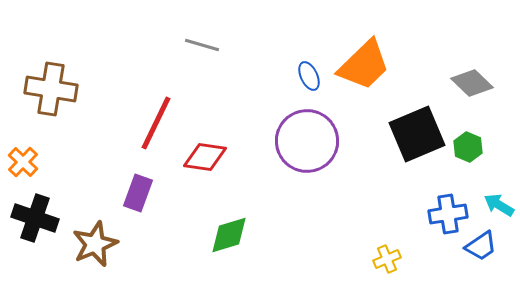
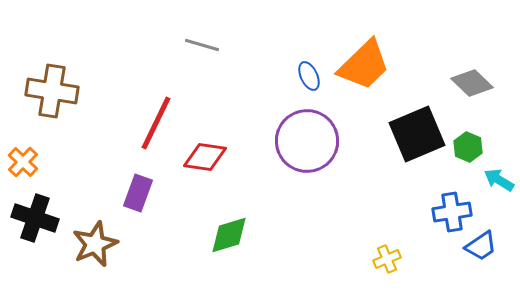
brown cross: moved 1 px right, 2 px down
cyan arrow: moved 25 px up
blue cross: moved 4 px right, 2 px up
